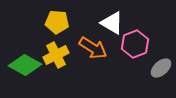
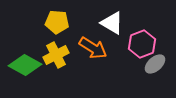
pink hexagon: moved 7 px right
gray ellipse: moved 6 px left, 4 px up
